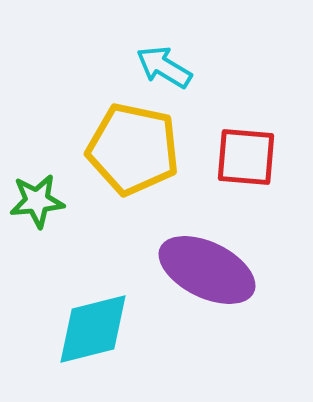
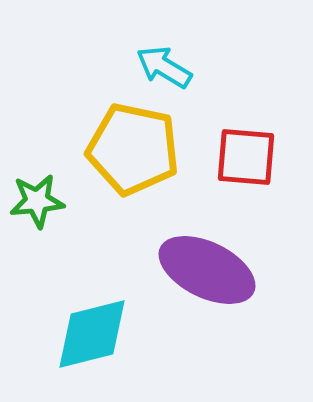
cyan diamond: moved 1 px left, 5 px down
